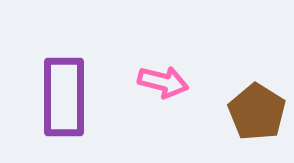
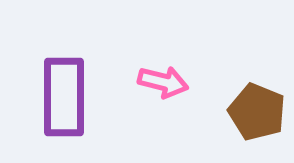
brown pentagon: rotated 10 degrees counterclockwise
